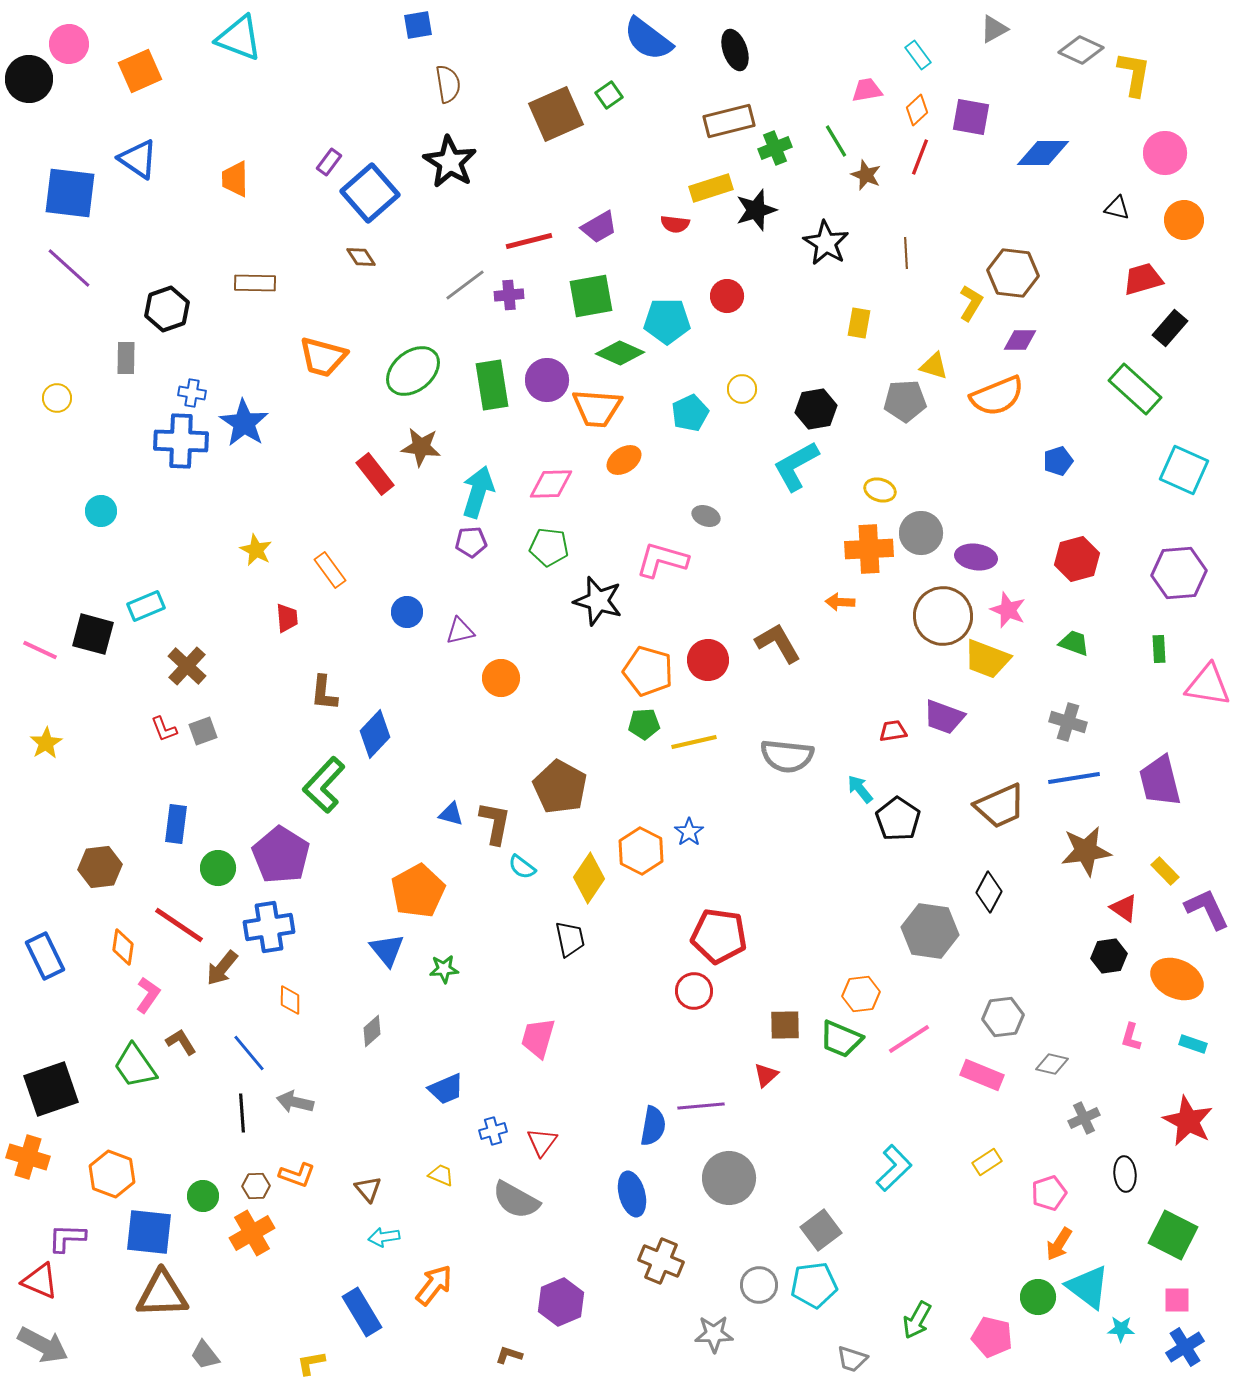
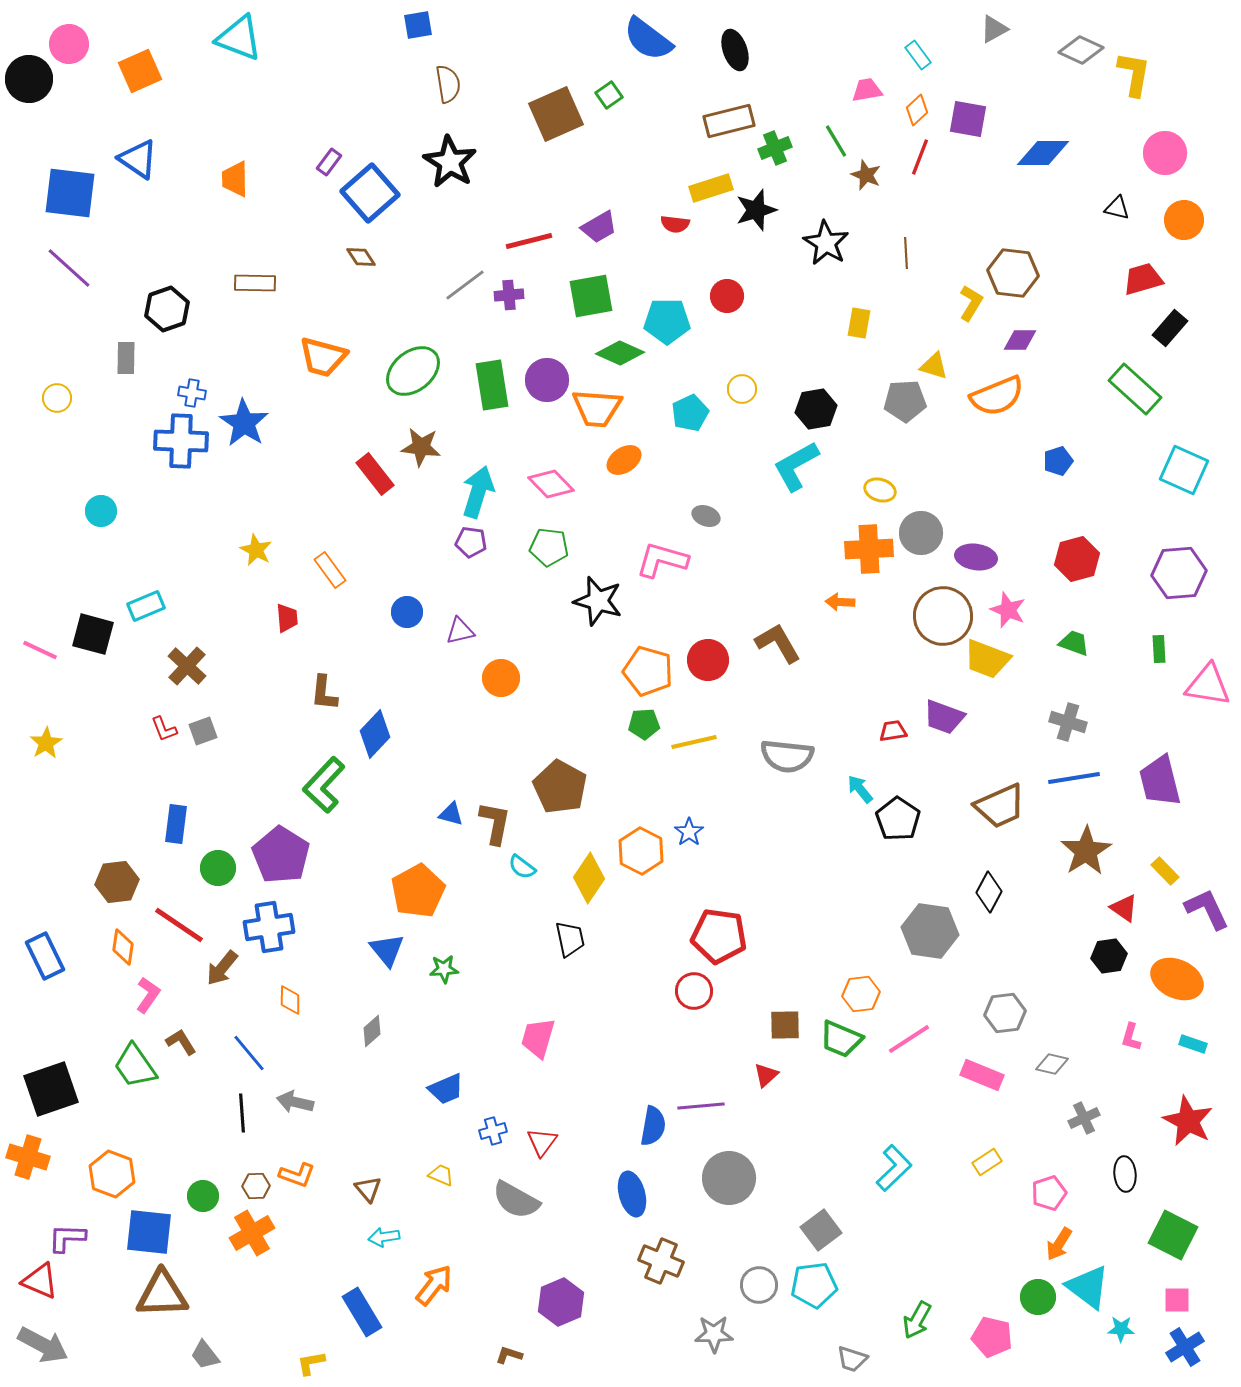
purple square at (971, 117): moved 3 px left, 2 px down
pink diamond at (551, 484): rotated 48 degrees clockwise
purple pentagon at (471, 542): rotated 12 degrees clockwise
brown star at (1086, 851): rotated 24 degrees counterclockwise
brown hexagon at (100, 867): moved 17 px right, 15 px down
gray hexagon at (1003, 1017): moved 2 px right, 4 px up
